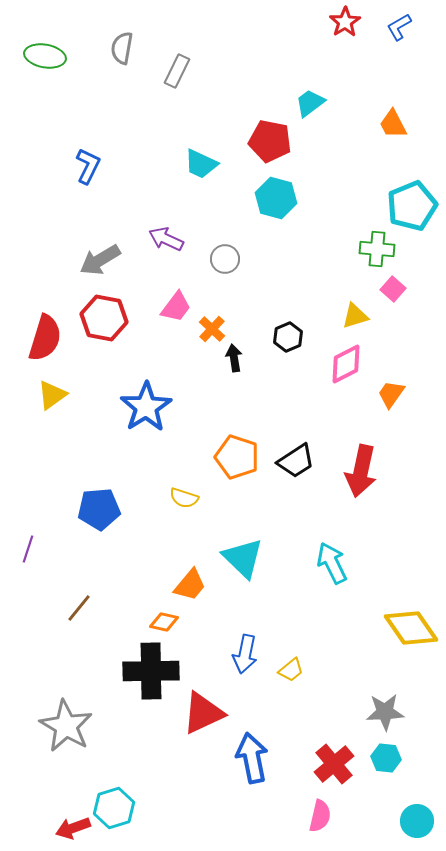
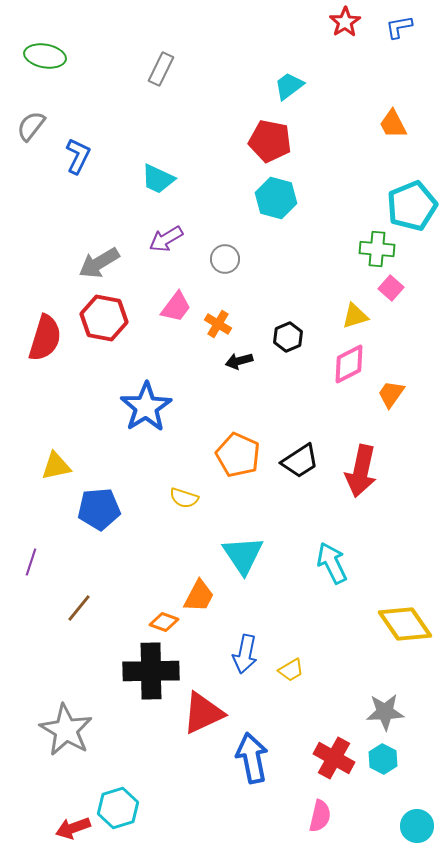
blue L-shape at (399, 27): rotated 20 degrees clockwise
gray semicircle at (122, 48): moved 91 px left, 78 px down; rotated 28 degrees clockwise
gray rectangle at (177, 71): moved 16 px left, 2 px up
cyan trapezoid at (310, 103): moved 21 px left, 17 px up
cyan trapezoid at (201, 164): moved 43 px left, 15 px down
blue L-shape at (88, 166): moved 10 px left, 10 px up
purple arrow at (166, 239): rotated 56 degrees counterclockwise
gray arrow at (100, 260): moved 1 px left, 3 px down
pink square at (393, 289): moved 2 px left, 1 px up
orange cross at (212, 329): moved 6 px right, 5 px up; rotated 12 degrees counterclockwise
black arrow at (234, 358): moved 5 px right, 3 px down; rotated 96 degrees counterclockwise
pink diamond at (346, 364): moved 3 px right
yellow triangle at (52, 395): moved 4 px right, 71 px down; rotated 24 degrees clockwise
orange pentagon at (237, 457): moved 1 px right, 2 px up; rotated 6 degrees clockwise
black trapezoid at (296, 461): moved 4 px right
purple line at (28, 549): moved 3 px right, 13 px down
cyan triangle at (243, 558): moved 3 px up; rotated 12 degrees clockwise
orange trapezoid at (190, 585): moved 9 px right, 11 px down; rotated 12 degrees counterclockwise
orange diamond at (164, 622): rotated 8 degrees clockwise
yellow diamond at (411, 628): moved 6 px left, 4 px up
yellow trapezoid at (291, 670): rotated 8 degrees clockwise
gray star at (66, 726): moved 4 px down
cyan hexagon at (386, 758): moved 3 px left, 1 px down; rotated 20 degrees clockwise
red cross at (334, 764): moved 6 px up; rotated 21 degrees counterclockwise
cyan hexagon at (114, 808): moved 4 px right
cyan circle at (417, 821): moved 5 px down
